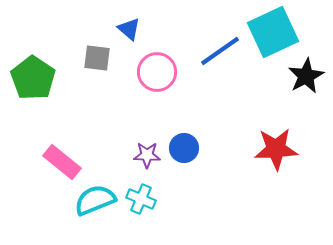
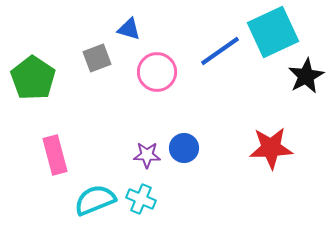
blue triangle: rotated 25 degrees counterclockwise
gray square: rotated 28 degrees counterclockwise
red star: moved 5 px left, 1 px up
pink rectangle: moved 7 px left, 7 px up; rotated 36 degrees clockwise
